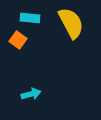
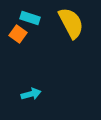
cyan rectangle: rotated 12 degrees clockwise
orange square: moved 6 px up
